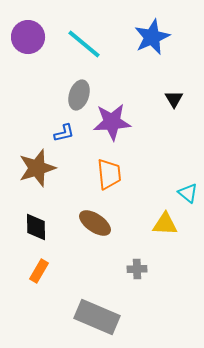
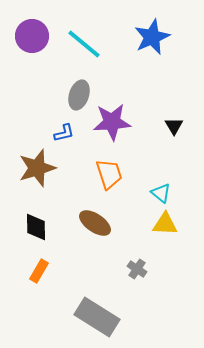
purple circle: moved 4 px right, 1 px up
black triangle: moved 27 px down
orange trapezoid: rotated 12 degrees counterclockwise
cyan triangle: moved 27 px left
gray cross: rotated 36 degrees clockwise
gray rectangle: rotated 9 degrees clockwise
